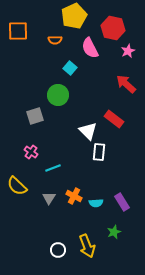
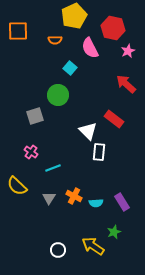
yellow arrow: moved 6 px right; rotated 145 degrees clockwise
